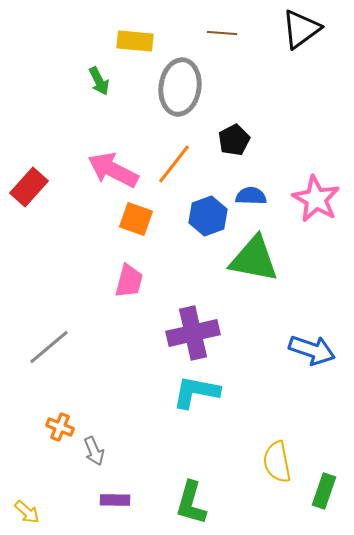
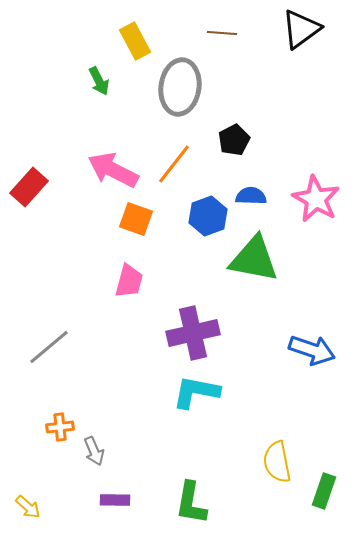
yellow rectangle: rotated 57 degrees clockwise
orange cross: rotated 28 degrees counterclockwise
green L-shape: rotated 6 degrees counterclockwise
yellow arrow: moved 1 px right, 5 px up
